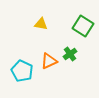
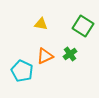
orange triangle: moved 4 px left, 5 px up
